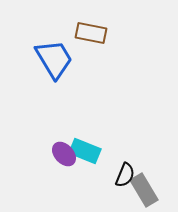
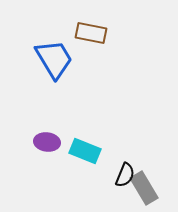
purple ellipse: moved 17 px left, 12 px up; rotated 40 degrees counterclockwise
gray rectangle: moved 2 px up
